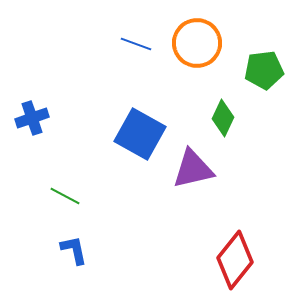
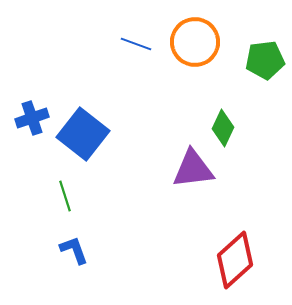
orange circle: moved 2 px left, 1 px up
green pentagon: moved 1 px right, 10 px up
green diamond: moved 10 px down
blue square: moved 57 px left; rotated 9 degrees clockwise
purple triangle: rotated 6 degrees clockwise
green line: rotated 44 degrees clockwise
blue L-shape: rotated 8 degrees counterclockwise
red diamond: rotated 10 degrees clockwise
